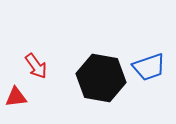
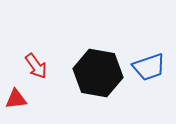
black hexagon: moved 3 px left, 5 px up
red triangle: moved 2 px down
